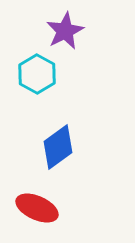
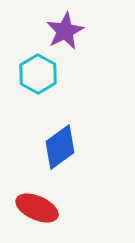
cyan hexagon: moved 1 px right
blue diamond: moved 2 px right
